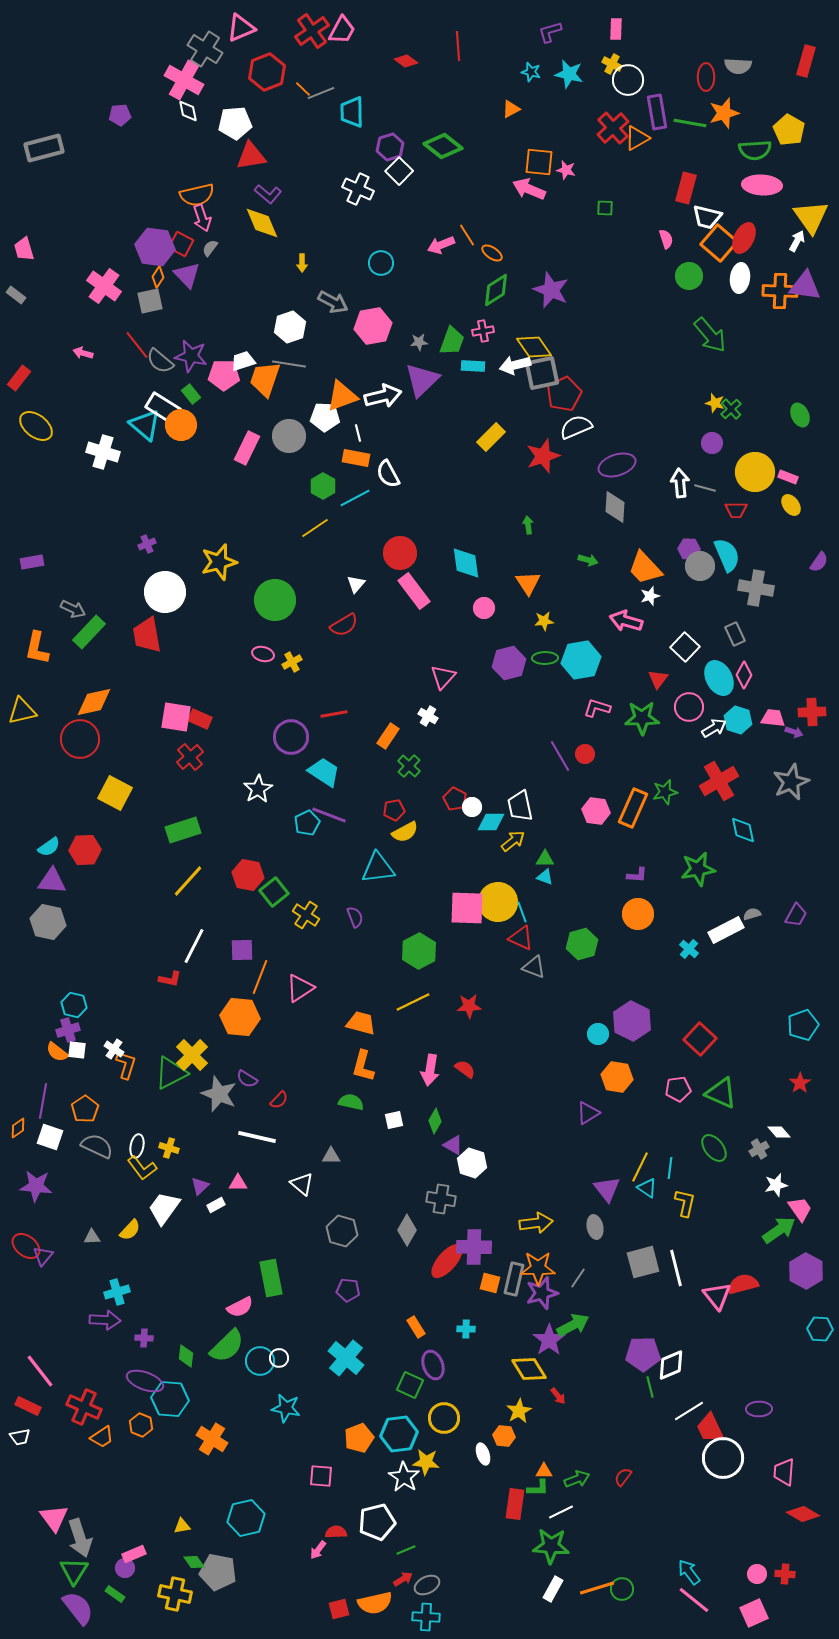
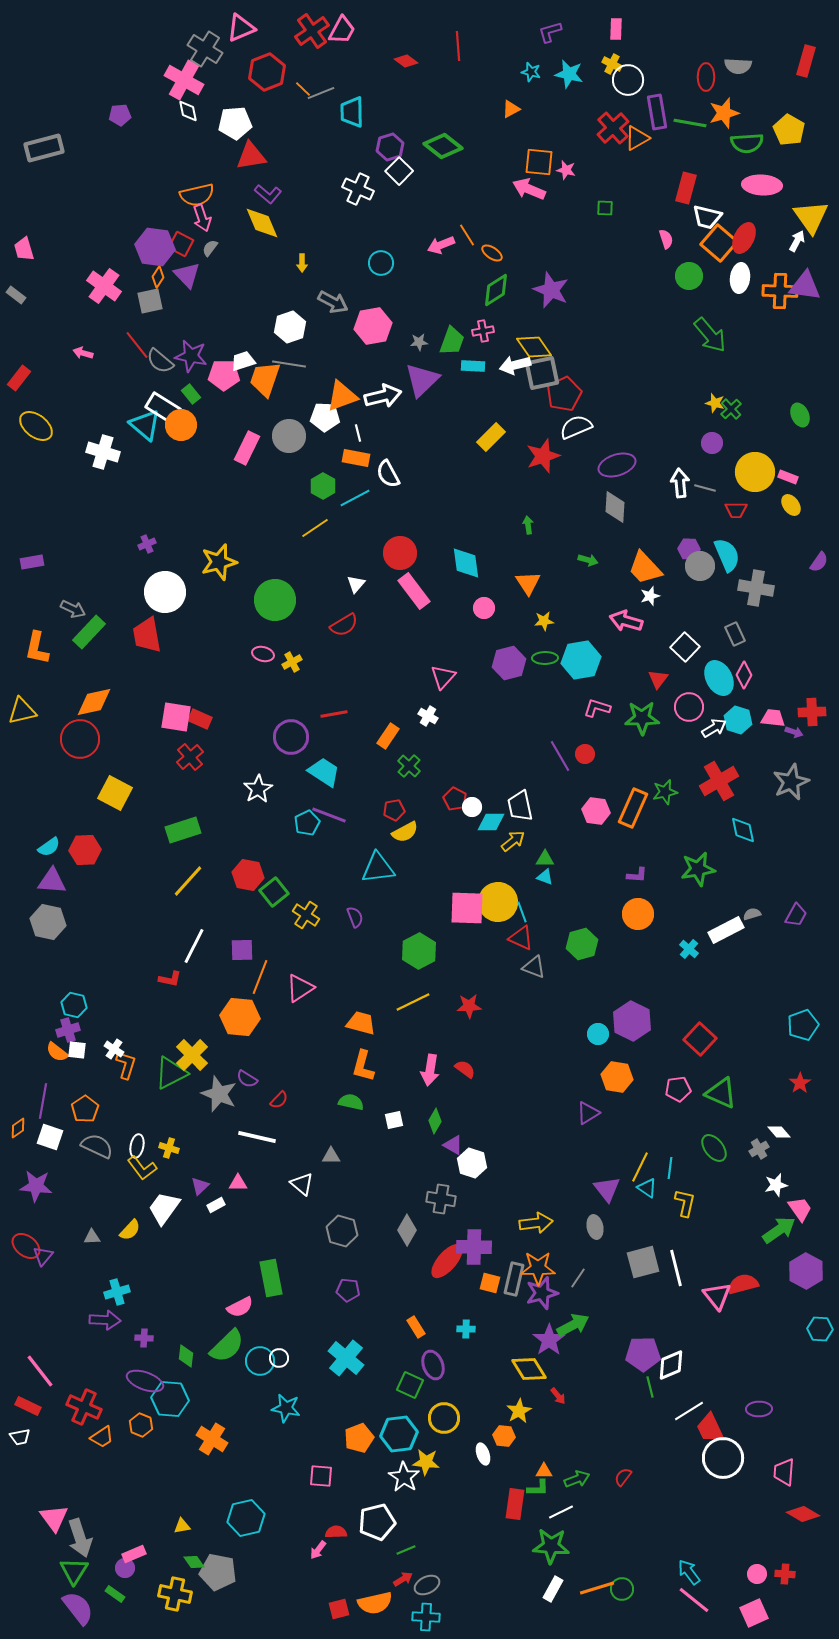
green semicircle at (755, 150): moved 8 px left, 7 px up
